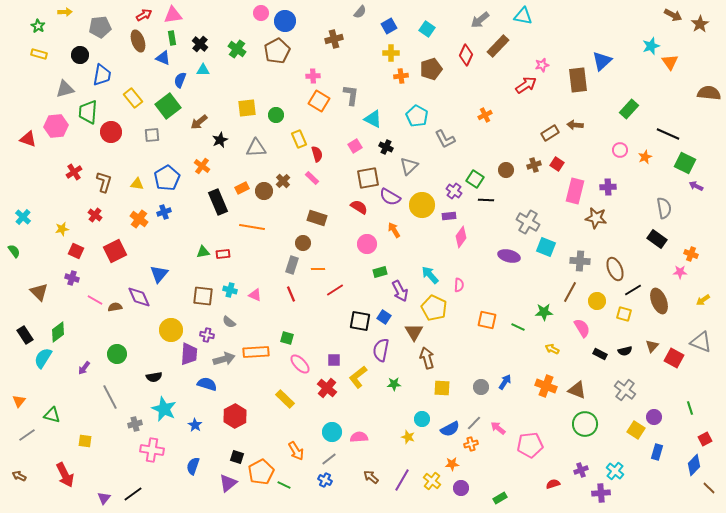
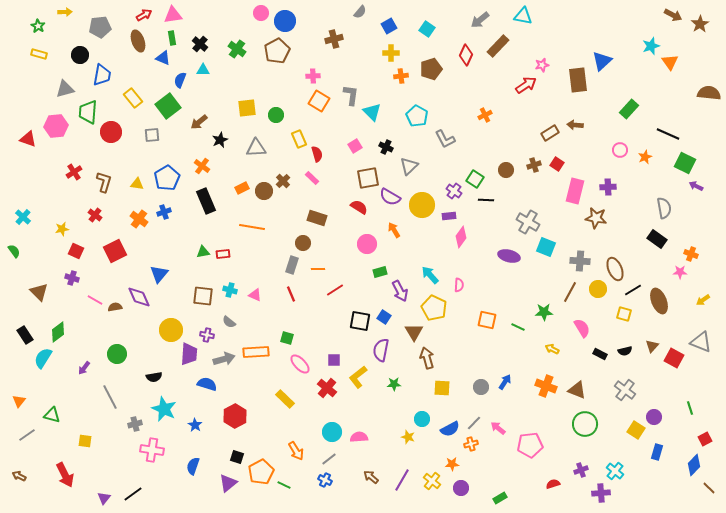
cyan triangle at (373, 119): moved 1 px left, 7 px up; rotated 18 degrees clockwise
black rectangle at (218, 202): moved 12 px left, 1 px up
yellow circle at (597, 301): moved 1 px right, 12 px up
